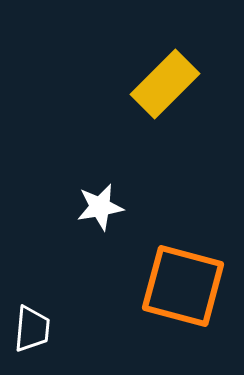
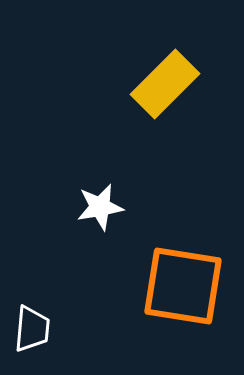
orange square: rotated 6 degrees counterclockwise
